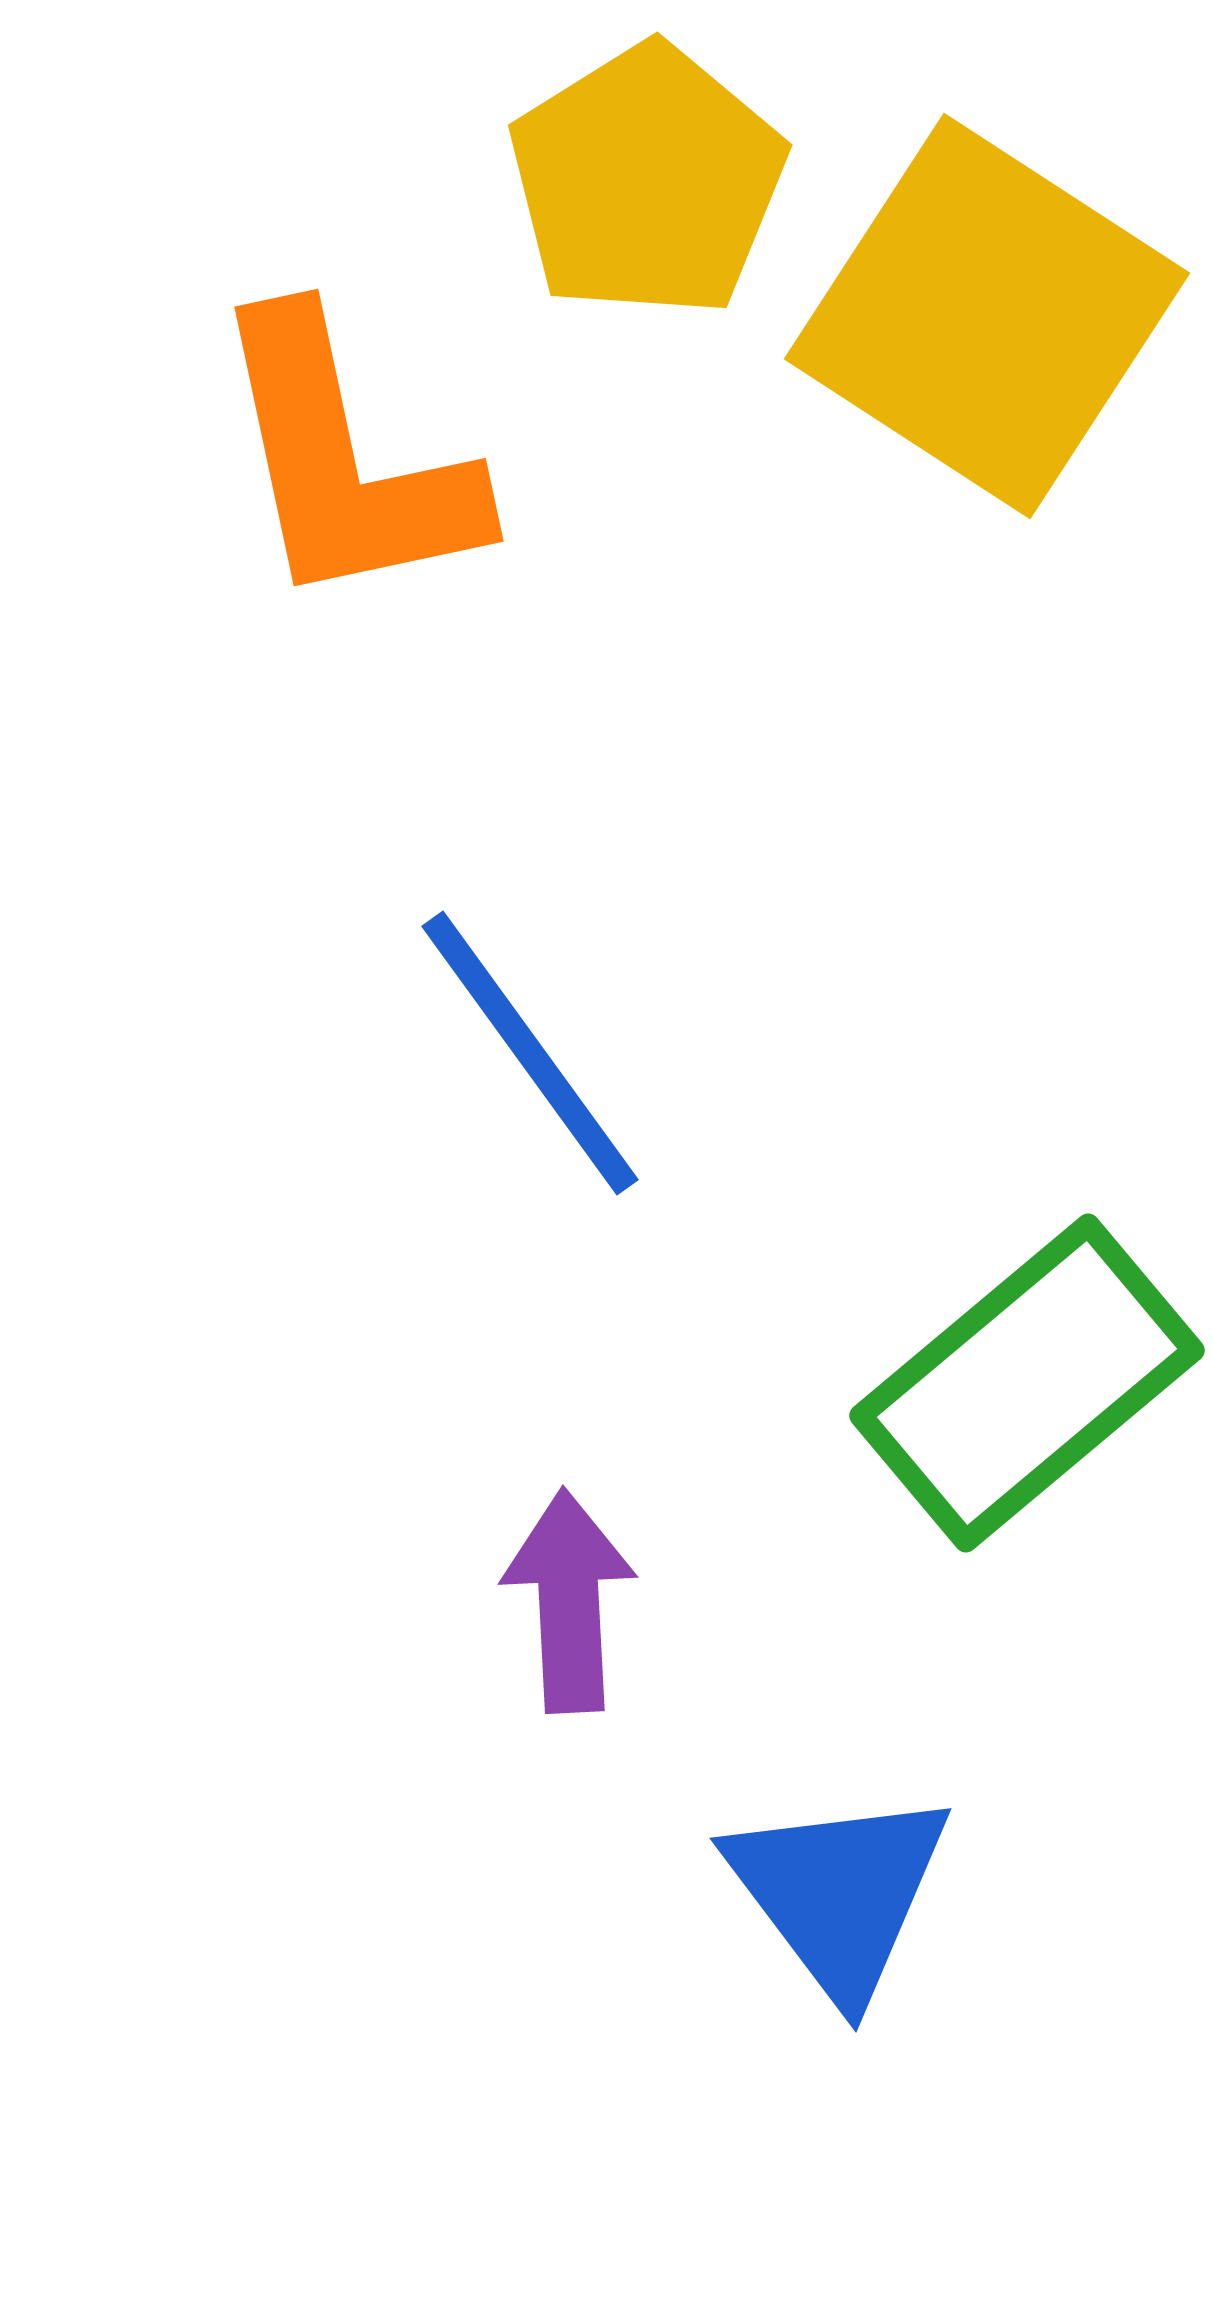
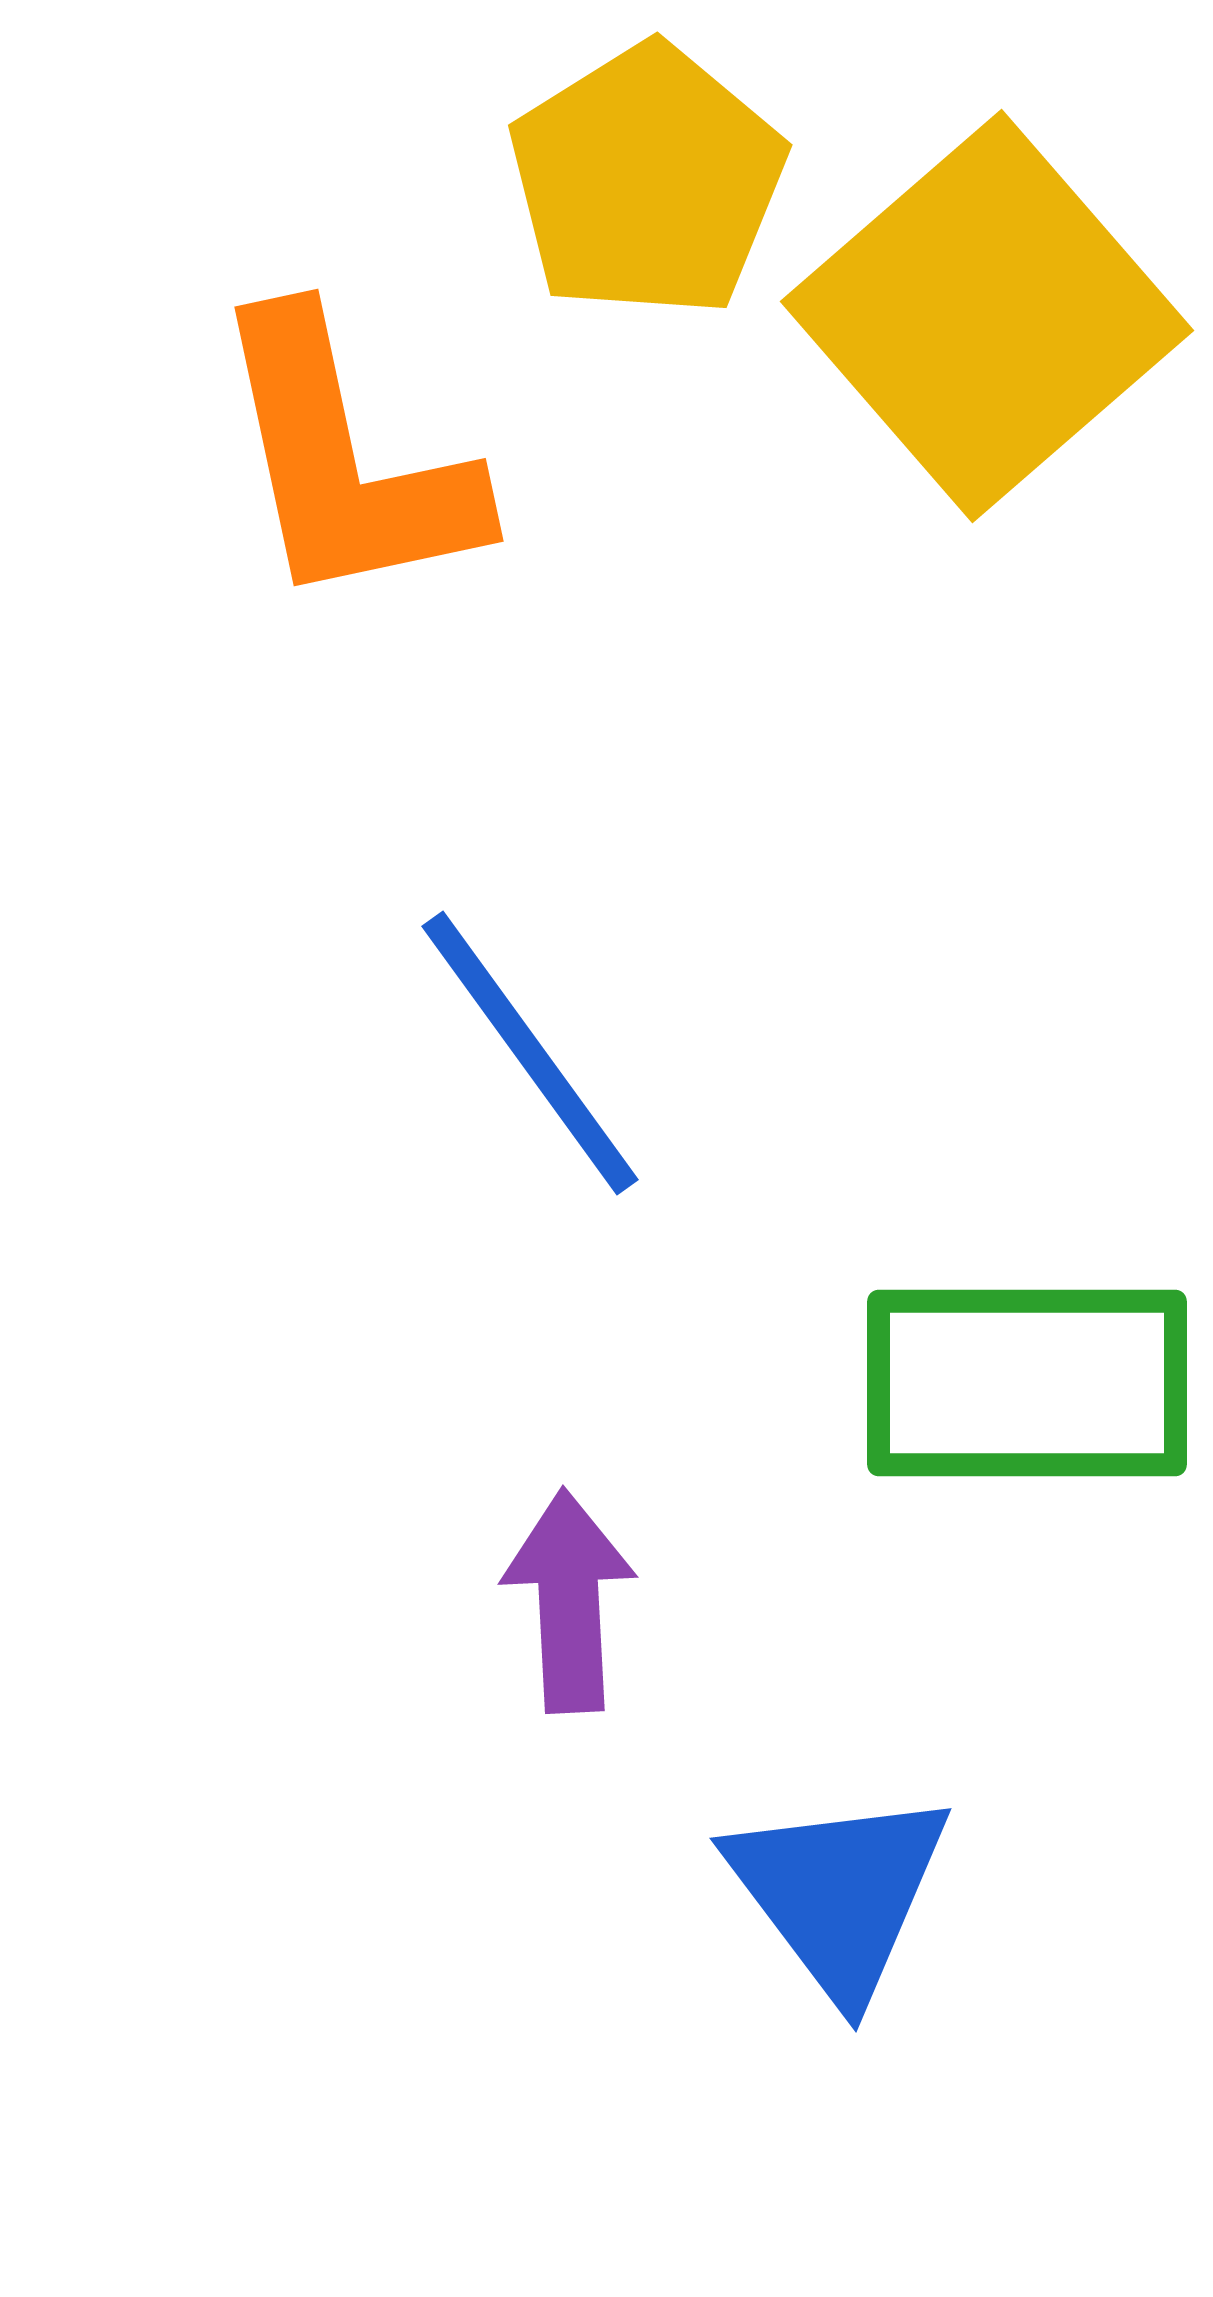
yellow square: rotated 16 degrees clockwise
green rectangle: rotated 40 degrees clockwise
